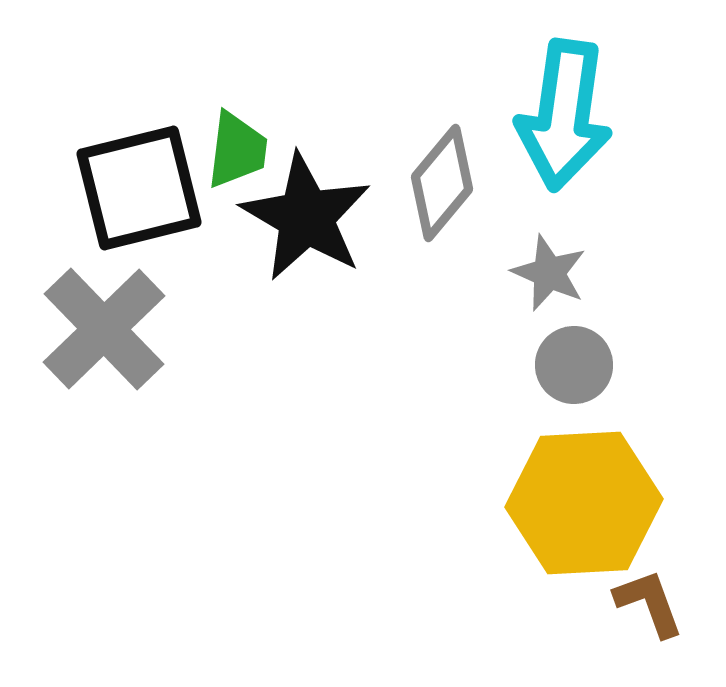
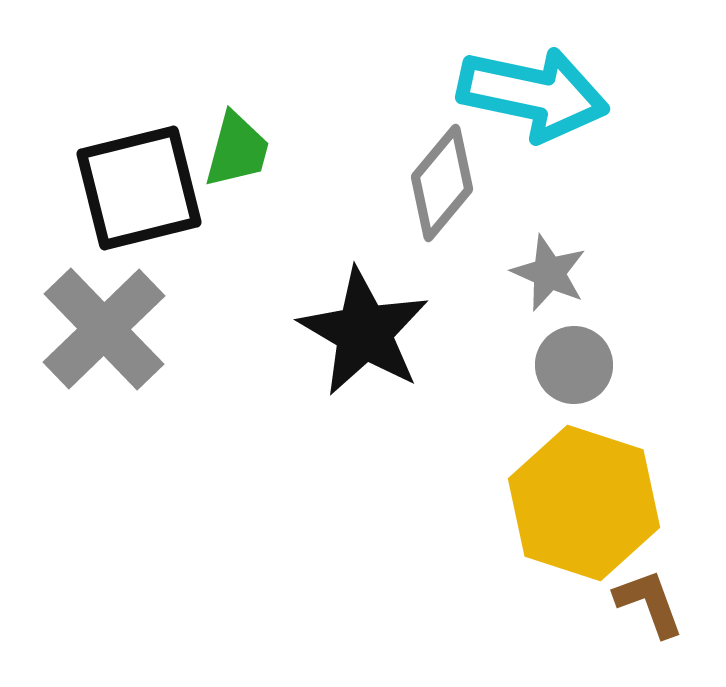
cyan arrow: moved 31 px left, 21 px up; rotated 86 degrees counterclockwise
green trapezoid: rotated 8 degrees clockwise
black star: moved 58 px right, 115 px down
yellow hexagon: rotated 21 degrees clockwise
